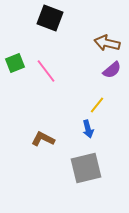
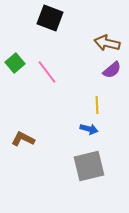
green square: rotated 18 degrees counterclockwise
pink line: moved 1 px right, 1 px down
yellow line: rotated 42 degrees counterclockwise
blue arrow: moved 1 px right; rotated 60 degrees counterclockwise
brown L-shape: moved 20 px left
gray square: moved 3 px right, 2 px up
